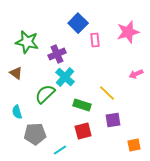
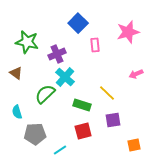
pink rectangle: moved 5 px down
